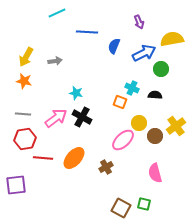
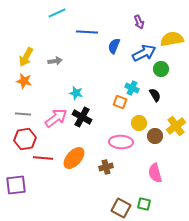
black semicircle: rotated 56 degrees clockwise
pink ellipse: moved 2 px left, 2 px down; rotated 45 degrees clockwise
brown cross: rotated 16 degrees clockwise
